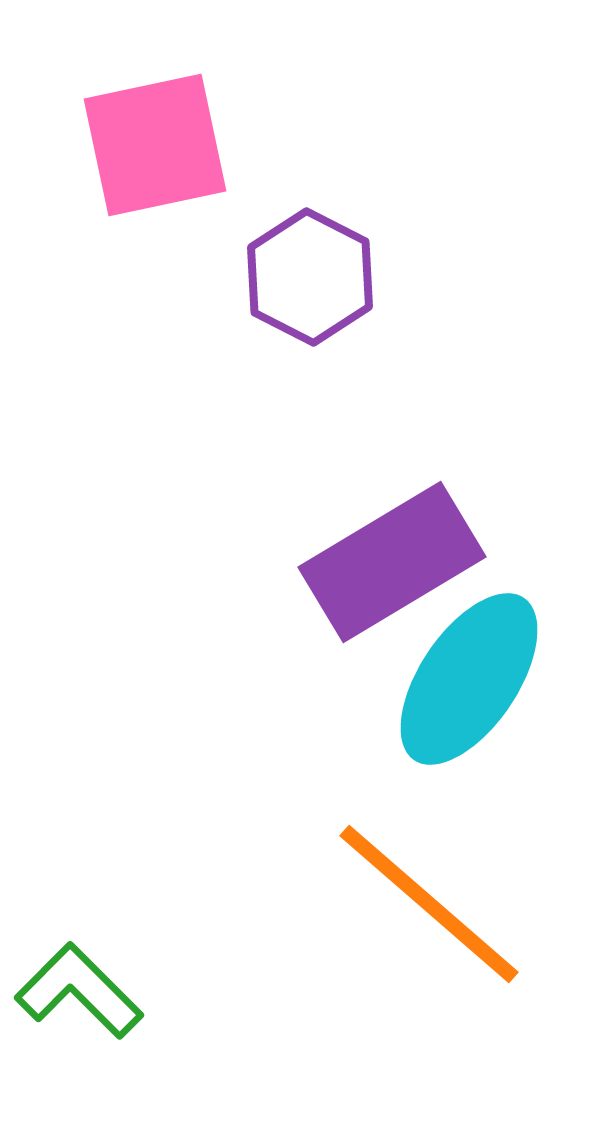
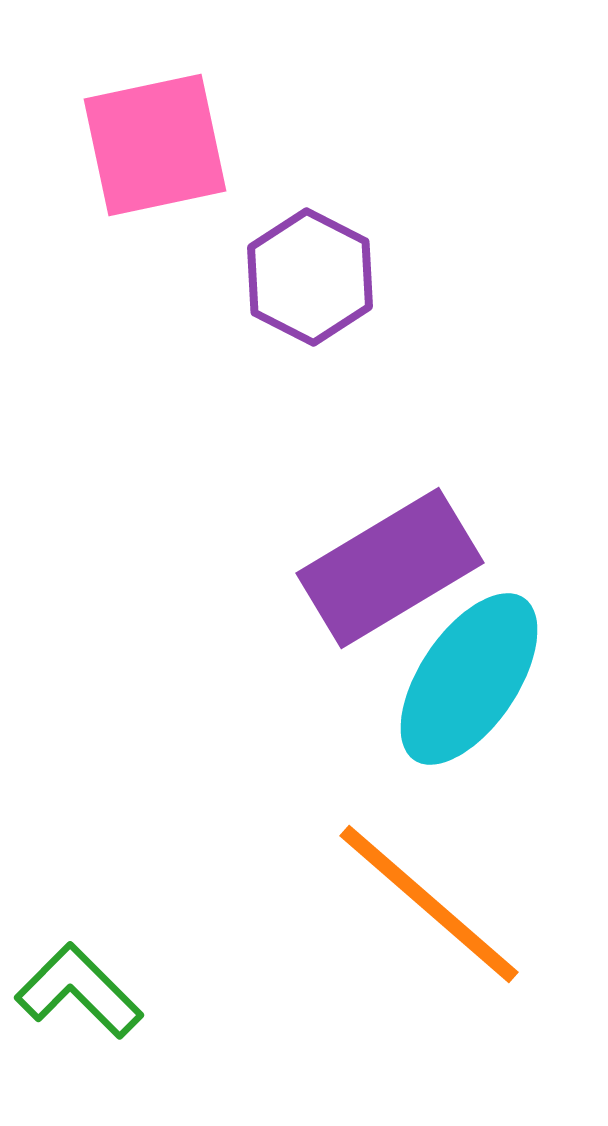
purple rectangle: moved 2 px left, 6 px down
